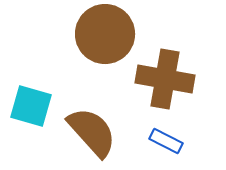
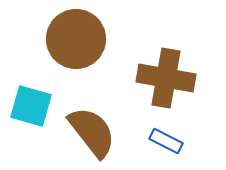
brown circle: moved 29 px left, 5 px down
brown cross: moved 1 px right, 1 px up
brown semicircle: rotated 4 degrees clockwise
